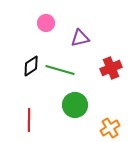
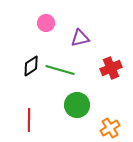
green circle: moved 2 px right
